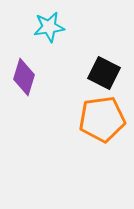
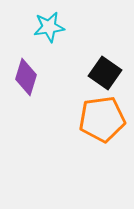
black square: moved 1 px right; rotated 8 degrees clockwise
purple diamond: moved 2 px right
